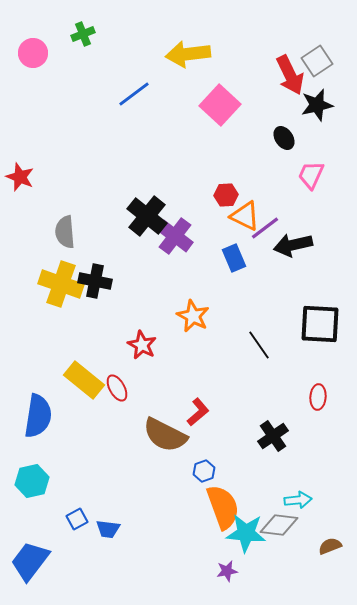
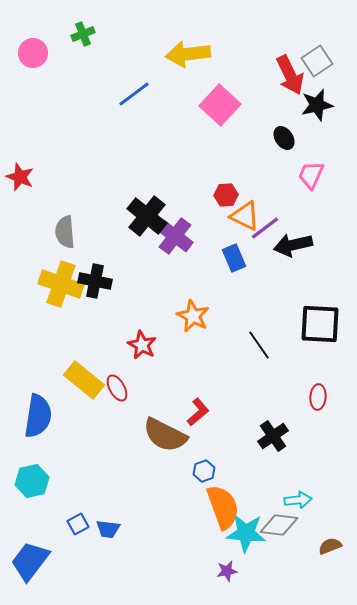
blue square at (77, 519): moved 1 px right, 5 px down
